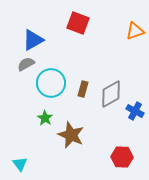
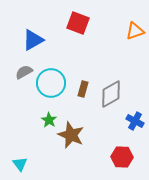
gray semicircle: moved 2 px left, 8 px down
blue cross: moved 10 px down
green star: moved 4 px right, 2 px down
